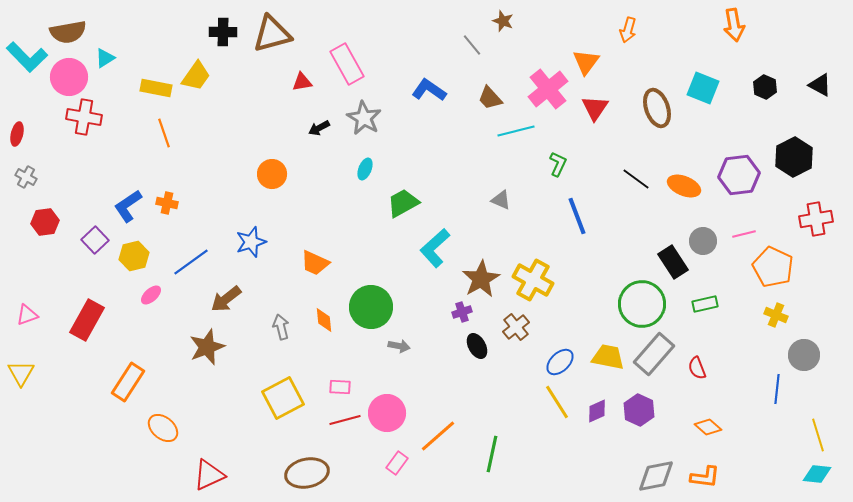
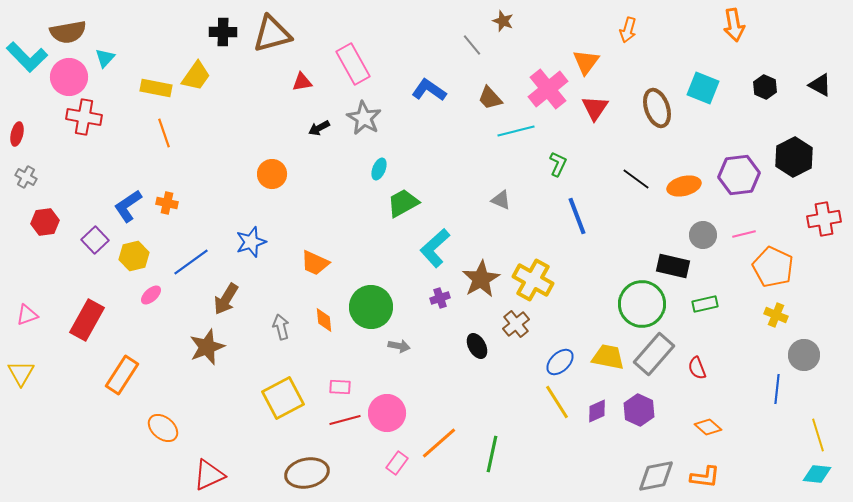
cyan triangle at (105, 58): rotated 15 degrees counterclockwise
pink rectangle at (347, 64): moved 6 px right
cyan ellipse at (365, 169): moved 14 px right
orange ellipse at (684, 186): rotated 36 degrees counterclockwise
red cross at (816, 219): moved 8 px right
gray circle at (703, 241): moved 6 px up
black rectangle at (673, 262): moved 4 px down; rotated 44 degrees counterclockwise
brown arrow at (226, 299): rotated 20 degrees counterclockwise
purple cross at (462, 312): moved 22 px left, 14 px up
brown cross at (516, 327): moved 3 px up
orange rectangle at (128, 382): moved 6 px left, 7 px up
orange line at (438, 436): moved 1 px right, 7 px down
